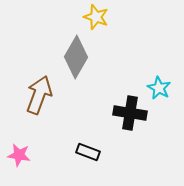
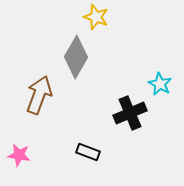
cyan star: moved 1 px right, 4 px up
black cross: rotated 32 degrees counterclockwise
